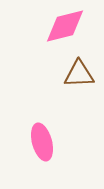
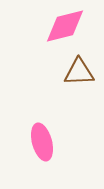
brown triangle: moved 2 px up
